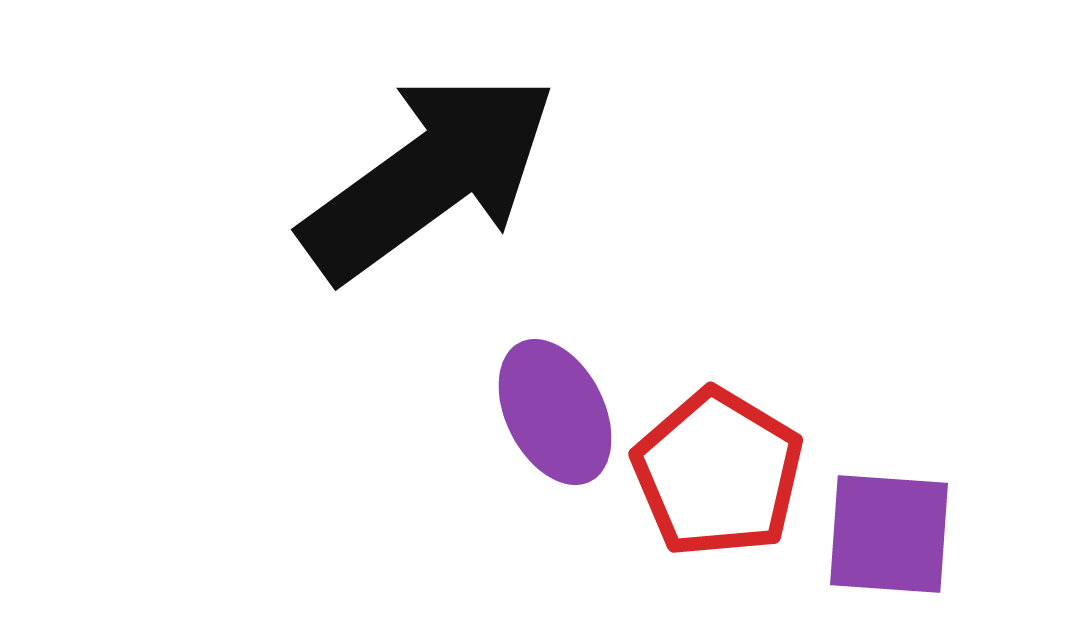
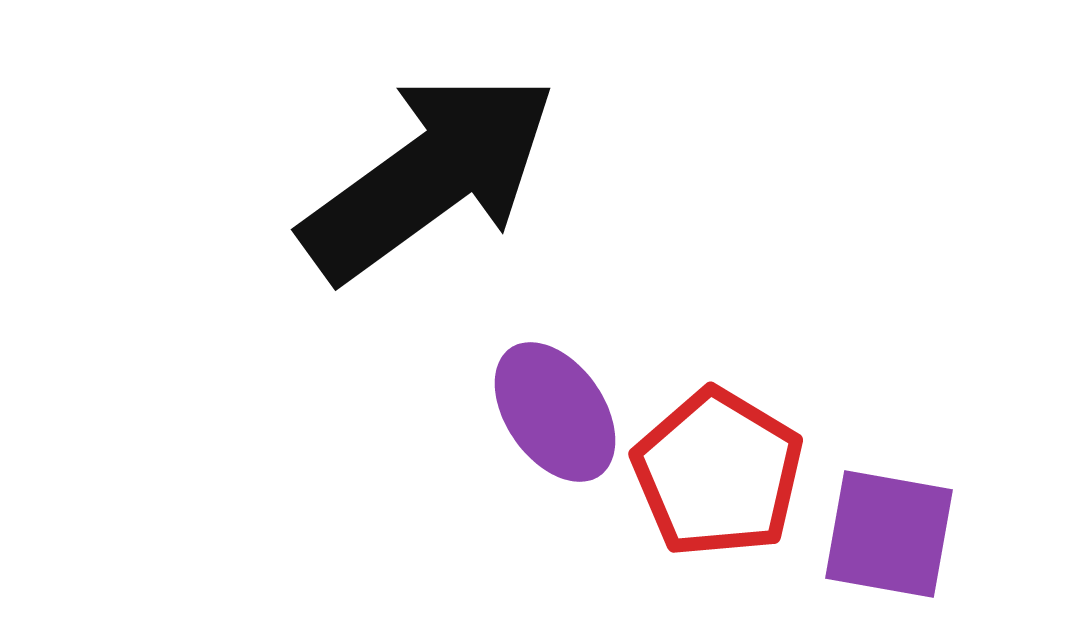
purple ellipse: rotated 8 degrees counterclockwise
purple square: rotated 6 degrees clockwise
